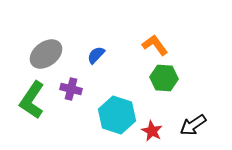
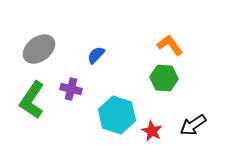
orange L-shape: moved 15 px right
gray ellipse: moved 7 px left, 5 px up
